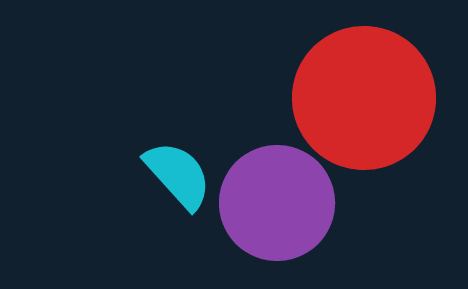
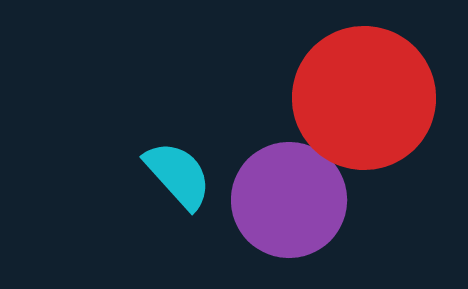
purple circle: moved 12 px right, 3 px up
